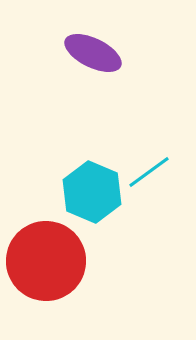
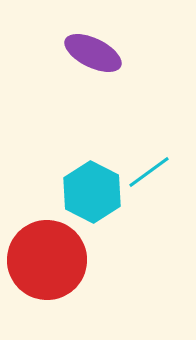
cyan hexagon: rotated 4 degrees clockwise
red circle: moved 1 px right, 1 px up
